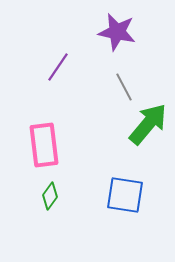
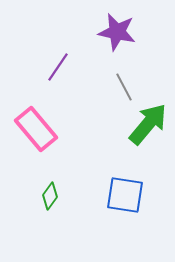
pink rectangle: moved 8 px left, 16 px up; rotated 33 degrees counterclockwise
